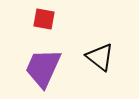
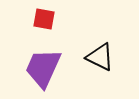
black triangle: rotated 12 degrees counterclockwise
